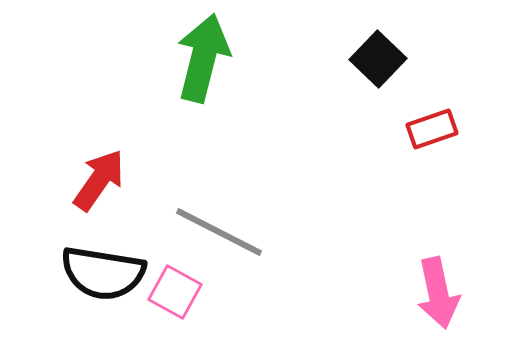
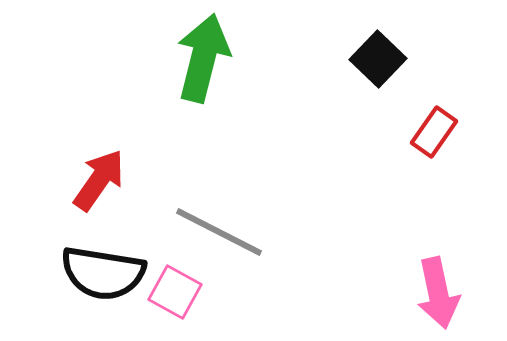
red rectangle: moved 2 px right, 3 px down; rotated 36 degrees counterclockwise
